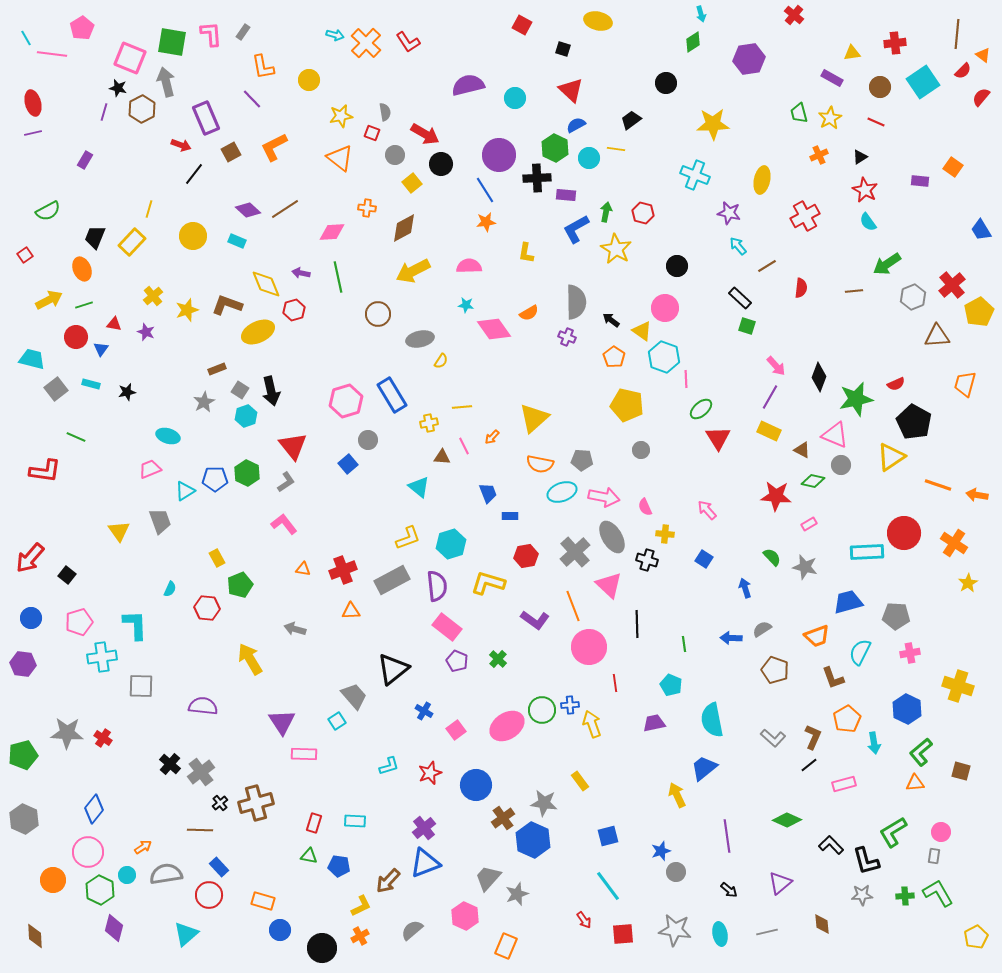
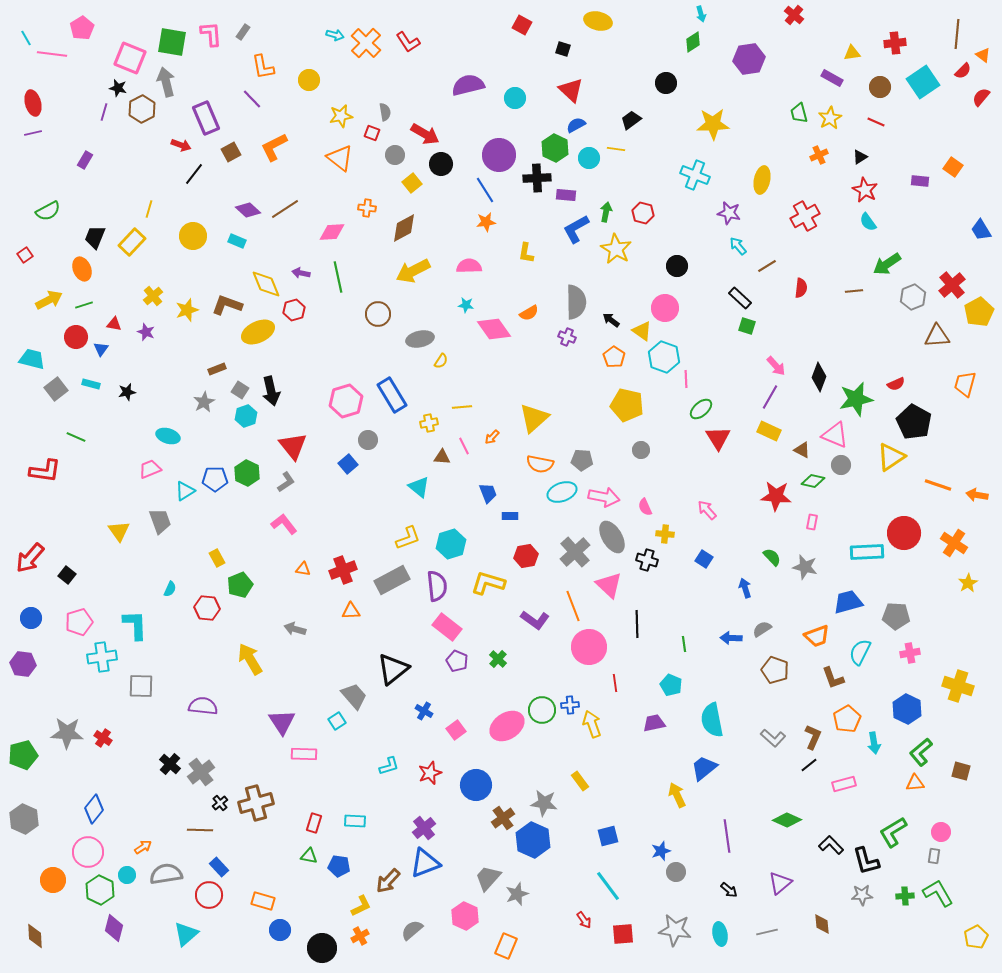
pink rectangle at (809, 524): moved 3 px right, 2 px up; rotated 49 degrees counterclockwise
